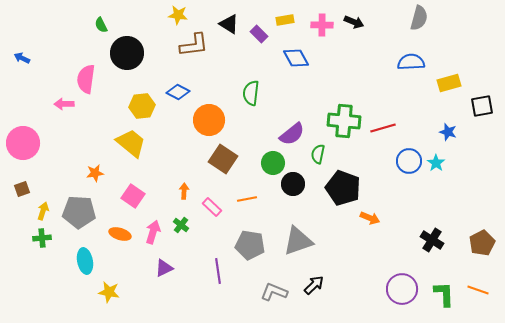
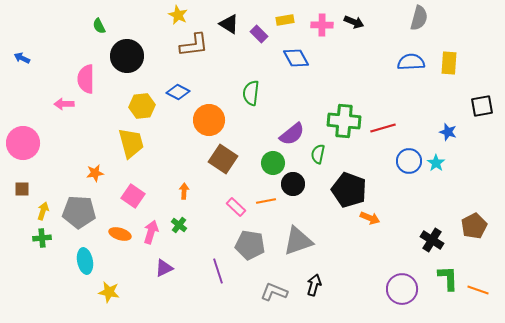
yellow star at (178, 15): rotated 18 degrees clockwise
green semicircle at (101, 25): moved 2 px left, 1 px down
black circle at (127, 53): moved 3 px down
pink semicircle at (86, 79): rotated 8 degrees counterclockwise
yellow rectangle at (449, 83): moved 20 px up; rotated 70 degrees counterclockwise
yellow trapezoid at (131, 143): rotated 36 degrees clockwise
black pentagon at (343, 188): moved 6 px right, 2 px down
brown square at (22, 189): rotated 21 degrees clockwise
orange line at (247, 199): moved 19 px right, 2 px down
pink rectangle at (212, 207): moved 24 px right
green cross at (181, 225): moved 2 px left
pink arrow at (153, 232): moved 2 px left
brown pentagon at (482, 243): moved 8 px left, 17 px up
purple line at (218, 271): rotated 10 degrees counterclockwise
black arrow at (314, 285): rotated 30 degrees counterclockwise
green L-shape at (444, 294): moved 4 px right, 16 px up
